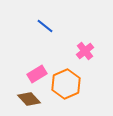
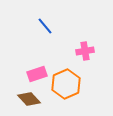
blue line: rotated 12 degrees clockwise
pink cross: rotated 30 degrees clockwise
pink rectangle: rotated 12 degrees clockwise
